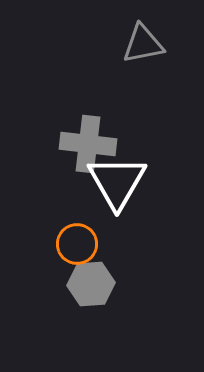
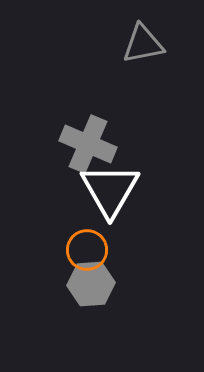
gray cross: rotated 16 degrees clockwise
white triangle: moved 7 px left, 8 px down
orange circle: moved 10 px right, 6 px down
